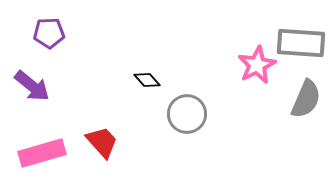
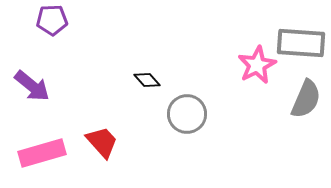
purple pentagon: moved 3 px right, 13 px up
